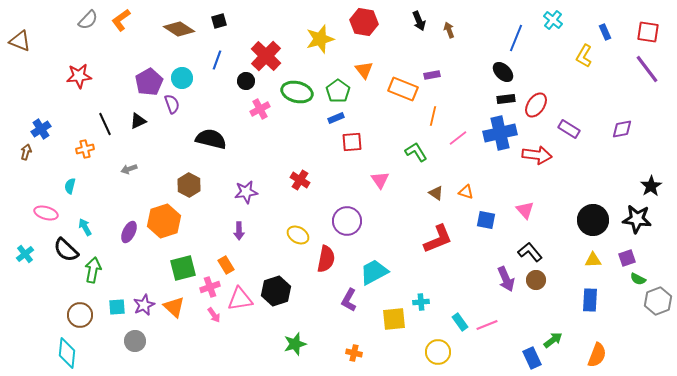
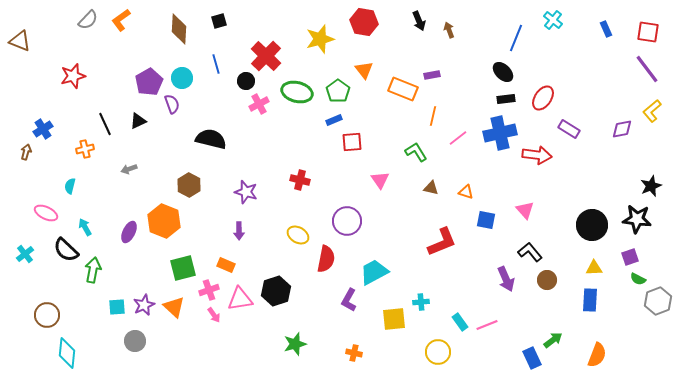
brown diamond at (179, 29): rotated 60 degrees clockwise
blue rectangle at (605, 32): moved 1 px right, 3 px up
yellow L-shape at (584, 56): moved 68 px right, 55 px down; rotated 20 degrees clockwise
blue line at (217, 60): moved 1 px left, 4 px down; rotated 36 degrees counterclockwise
red star at (79, 76): moved 6 px left; rotated 10 degrees counterclockwise
red ellipse at (536, 105): moved 7 px right, 7 px up
pink cross at (260, 109): moved 1 px left, 5 px up
blue rectangle at (336, 118): moved 2 px left, 2 px down
blue cross at (41, 129): moved 2 px right
red cross at (300, 180): rotated 18 degrees counterclockwise
black star at (651, 186): rotated 10 degrees clockwise
purple star at (246, 192): rotated 25 degrees clockwise
brown triangle at (436, 193): moved 5 px left, 5 px up; rotated 21 degrees counterclockwise
pink ellipse at (46, 213): rotated 10 degrees clockwise
black circle at (593, 220): moved 1 px left, 5 px down
orange hexagon at (164, 221): rotated 20 degrees counterclockwise
red L-shape at (438, 239): moved 4 px right, 3 px down
purple square at (627, 258): moved 3 px right, 1 px up
yellow triangle at (593, 260): moved 1 px right, 8 px down
orange rectangle at (226, 265): rotated 36 degrees counterclockwise
brown circle at (536, 280): moved 11 px right
pink cross at (210, 287): moved 1 px left, 3 px down
brown circle at (80, 315): moved 33 px left
